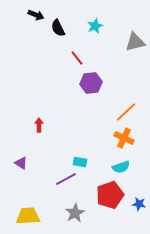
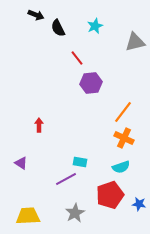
orange line: moved 3 px left; rotated 10 degrees counterclockwise
